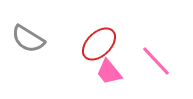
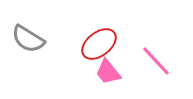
red ellipse: rotated 6 degrees clockwise
pink trapezoid: moved 1 px left
